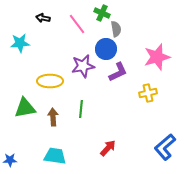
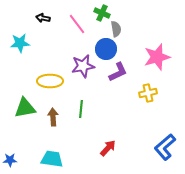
cyan trapezoid: moved 3 px left, 3 px down
